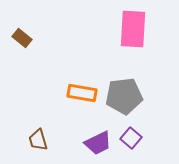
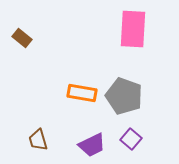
gray pentagon: rotated 27 degrees clockwise
purple square: moved 1 px down
purple trapezoid: moved 6 px left, 2 px down
